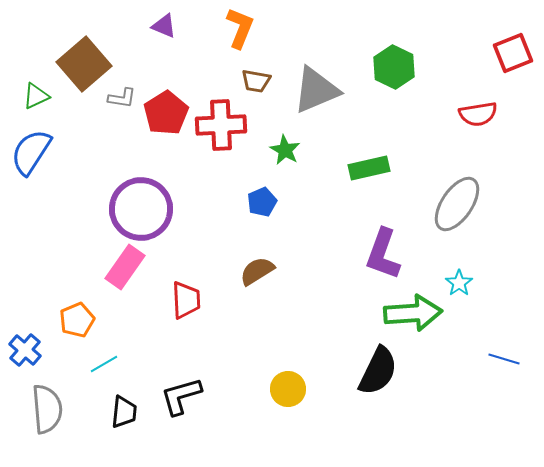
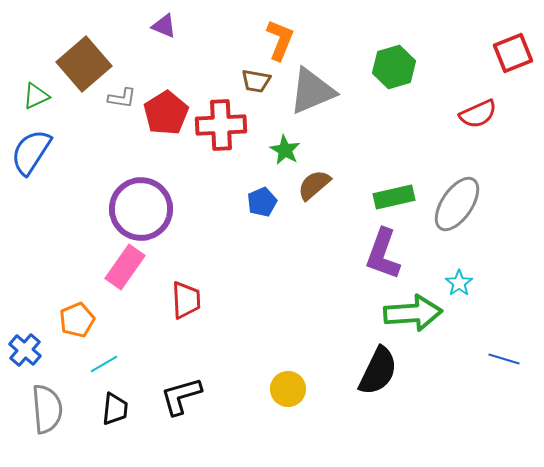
orange L-shape: moved 40 px right, 12 px down
green hexagon: rotated 18 degrees clockwise
gray triangle: moved 4 px left, 1 px down
red semicircle: rotated 15 degrees counterclockwise
green rectangle: moved 25 px right, 29 px down
brown semicircle: moved 57 px right, 86 px up; rotated 9 degrees counterclockwise
black trapezoid: moved 9 px left, 3 px up
